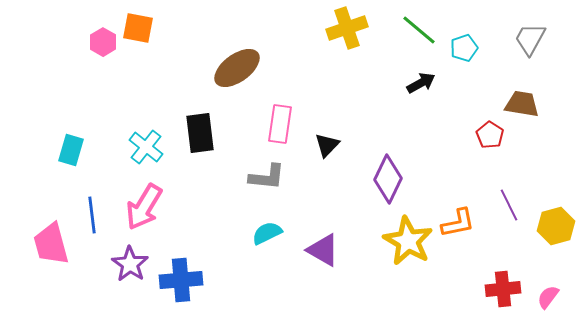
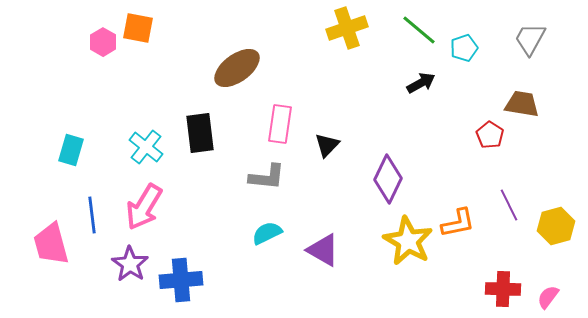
red cross: rotated 8 degrees clockwise
